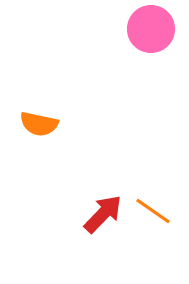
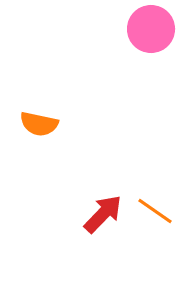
orange line: moved 2 px right
